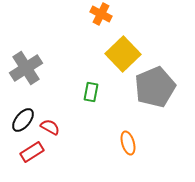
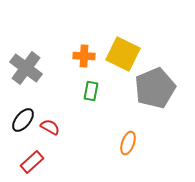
orange cross: moved 17 px left, 42 px down; rotated 25 degrees counterclockwise
yellow square: rotated 20 degrees counterclockwise
gray cross: rotated 20 degrees counterclockwise
gray pentagon: moved 1 px down
green rectangle: moved 1 px up
orange ellipse: rotated 35 degrees clockwise
red rectangle: moved 10 px down; rotated 10 degrees counterclockwise
